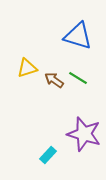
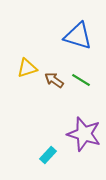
green line: moved 3 px right, 2 px down
